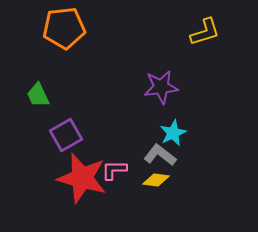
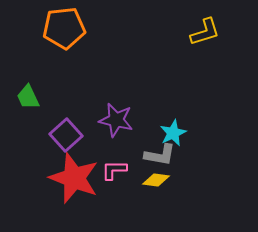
purple star: moved 45 px left, 33 px down; rotated 20 degrees clockwise
green trapezoid: moved 10 px left, 2 px down
purple square: rotated 12 degrees counterclockwise
gray L-shape: rotated 152 degrees clockwise
red star: moved 8 px left; rotated 6 degrees clockwise
